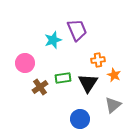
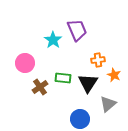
cyan star: rotated 18 degrees counterclockwise
green rectangle: rotated 14 degrees clockwise
gray triangle: moved 5 px left, 1 px up
